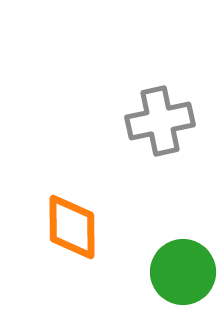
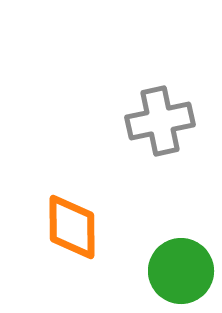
green circle: moved 2 px left, 1 px up
